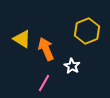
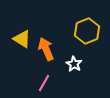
white star: moved 2 px right, 2 px up
